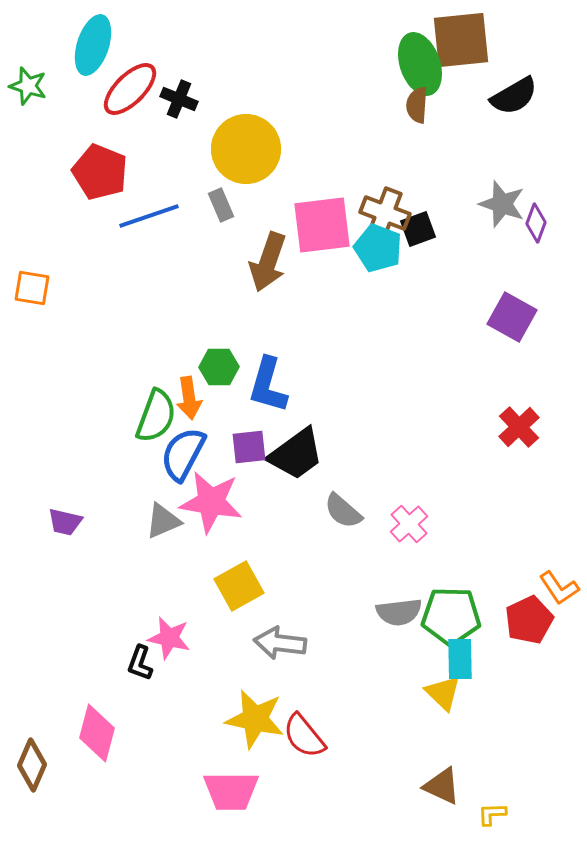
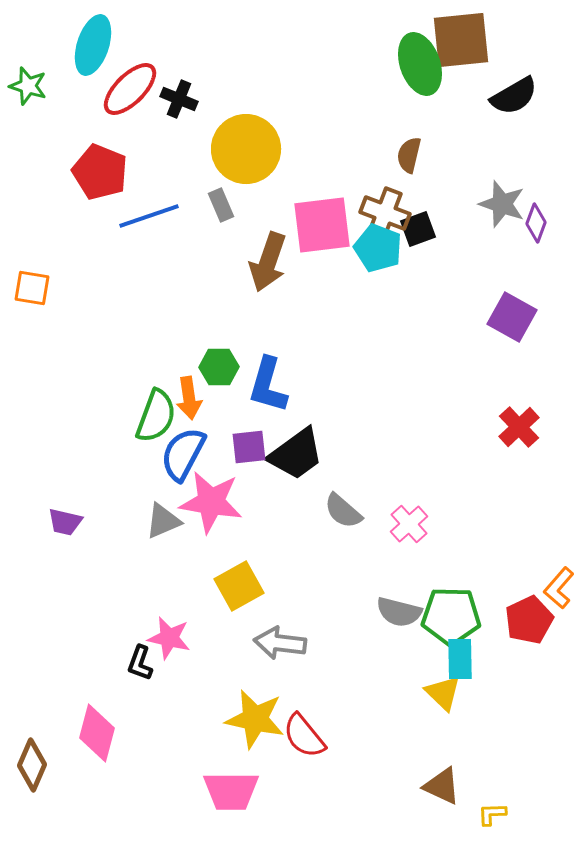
brown semicircle at (417, 105): moved 8 px left, 50 px down; rotated 9 degrees clockwise
orange L-shape at (559, 588): rotated 75 degrees clockwise
gray semicircle at (399, 612): rotated 21 degrees clockwise
